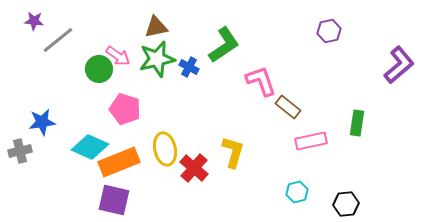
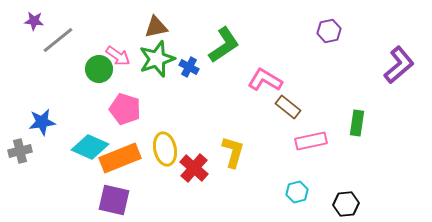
green star: rotated 6 degrees counterclockwise
pink L-shape: moved 4 px right, 1 px up; rotated 40 degrees counterclockwise
orange rectangle: moved 1 px right, 4 px up
